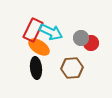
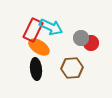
cyan arrow: moved 5 px up
black ellipse: moved 1 px down
